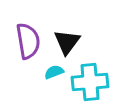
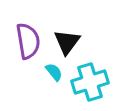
cyan semicircle: rotated 72 degrees clockwise
cyan cross: rotated 12 degrees counterclockwise
